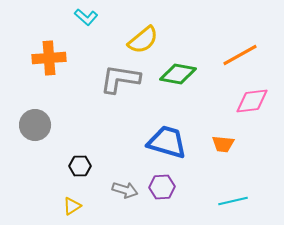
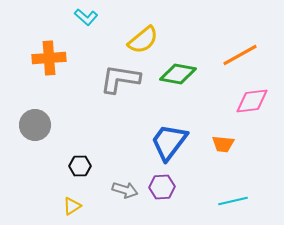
blue trapezoid: moved 2 px right; rotated 69 degrees counterclockwise
